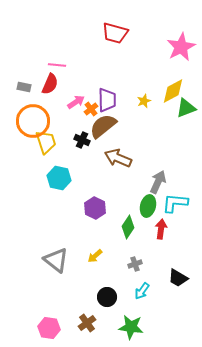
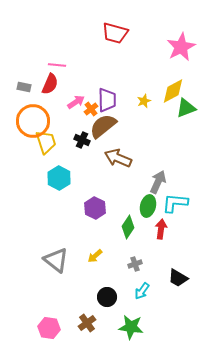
cyan hexagon: rotated 15 degrees clockwise
